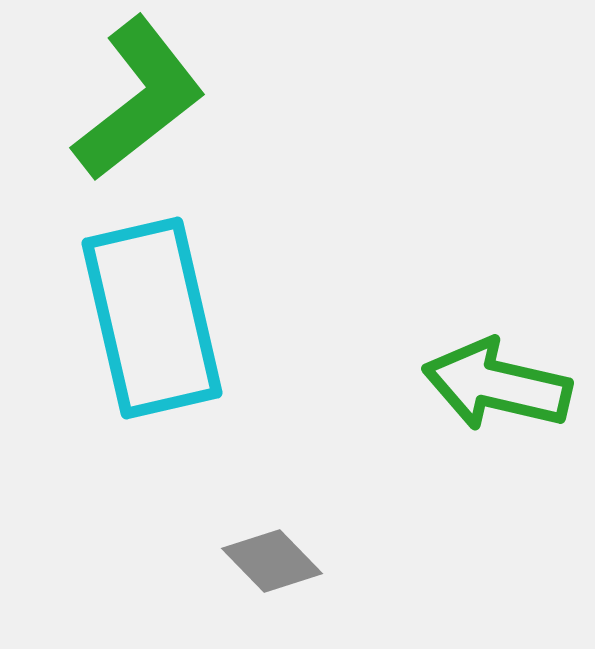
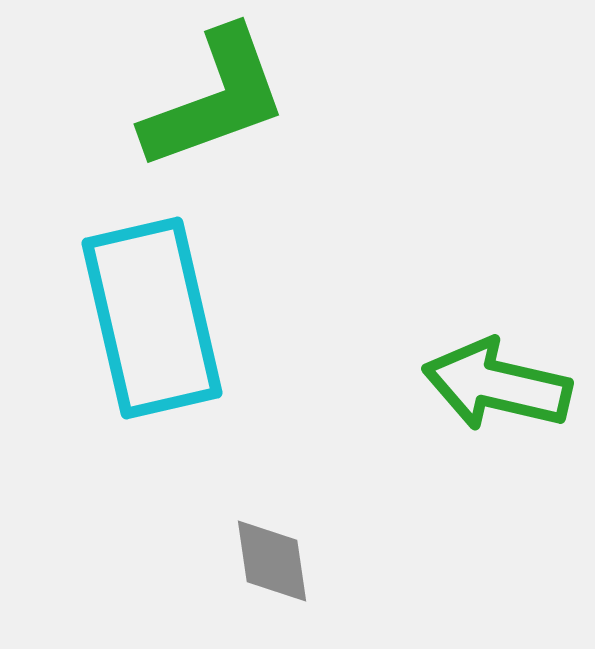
green L-shape: moved 76 px right; rotated 18 degrees clockwise
gray diamond: rotated 36 degrees clockwise
